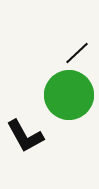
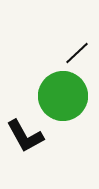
green circle: moved 6 px left, 1 px down
